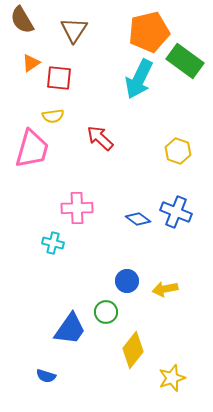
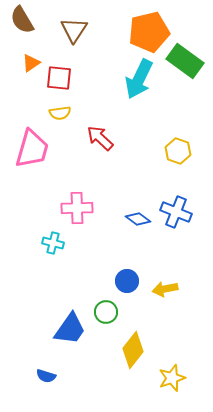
yellow semicircle: moved 7 px right, 3 px up
